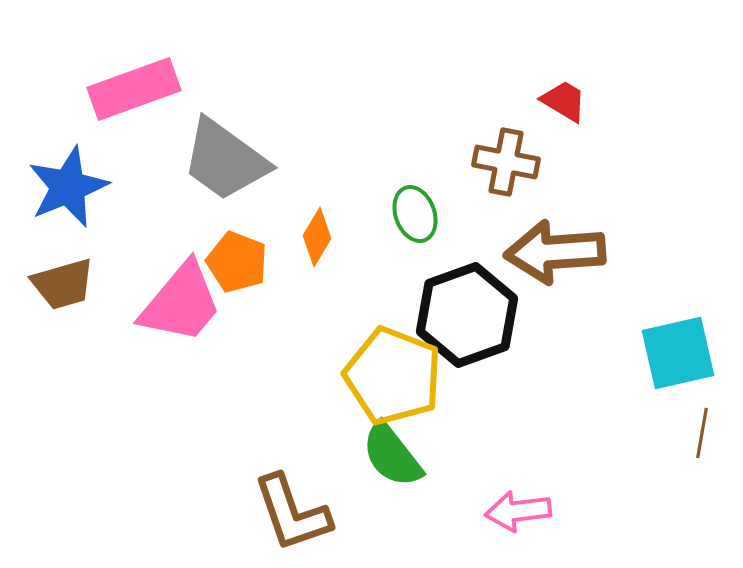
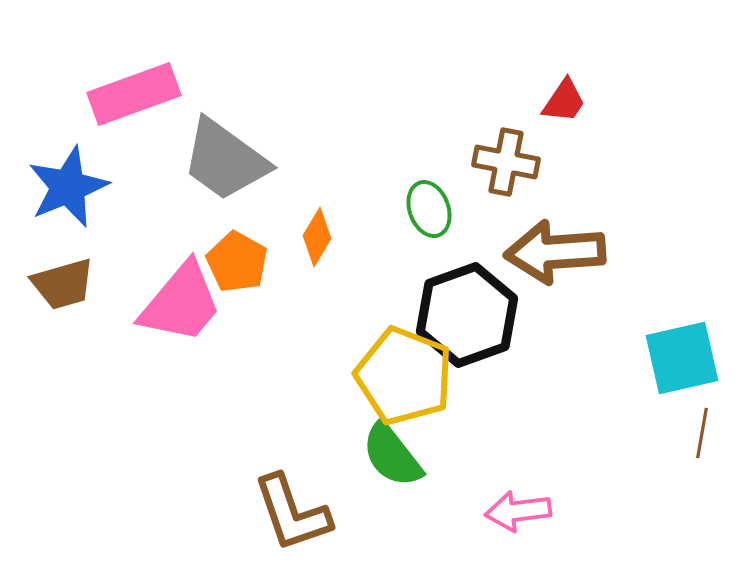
pink rectangle: moved 5 px down
red trapezoid: rotated 93 degrees clockwise
green ellipse: moved 14 px right, 5 px up
orange pentagon: rotated 8 degrees clockwise
cyan square: moved 4 px right, 5 px down
yellow pentagon: moved 11 px right
